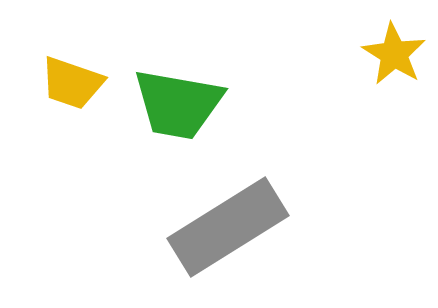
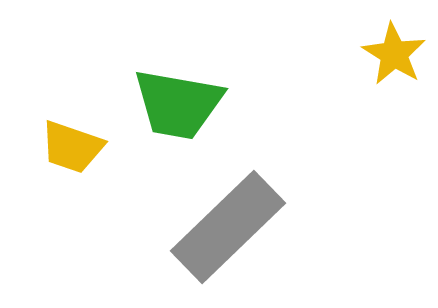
yellow trapezoid: moved 64 px down
gray rectangle: rotated 12 degrees counterclockwise
